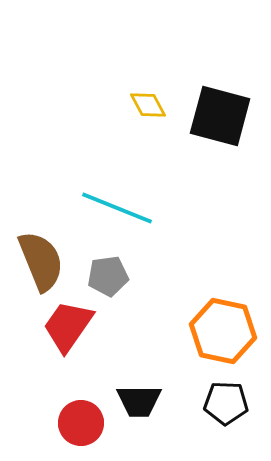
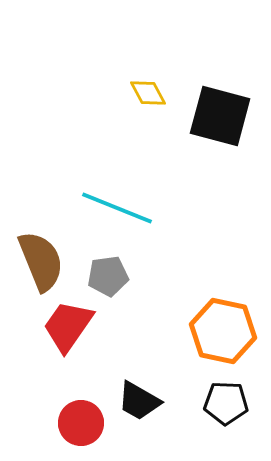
yellow diamond: moved 12 px up
black trapezoid: rotated 30 degrees clockwise
